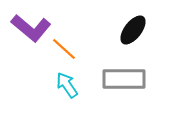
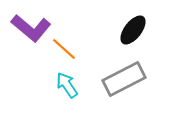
gray rectangle: rotated 27 degrees counterclockwise
